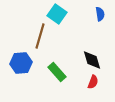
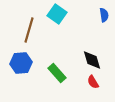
blue semicircle: moved 4 px right, 1 px down
brown line: moved 11 px left, 6 px up
green rectangle: moved 1 px down
red semicircle: rotated 128 degrees clockwise
